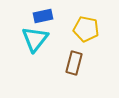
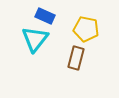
blue rectangle: moved 2 px right; rotated 36 degrees clockwise
brown rectangle: moved 2 px right, 5 px up
